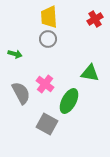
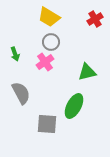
yellow trapezoid: rotated 55 degrees counterclockwise
gray circle: moved 3 px right, 3 px down
green arrow: rotated 56 degrees clockwise
green triangle: moved 3 px left, 1 px up; rotated 24 degrees counterclockwise
pink cross: moved 22 px up; rotated 18 degrees clockwise
green ellipse: moved 5 px right, 5 px down
gray square: rotated 25 degrees counterclockwise
